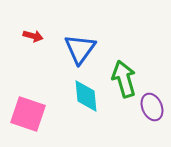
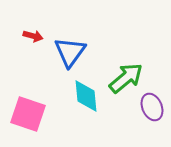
blue triangle: moved 10 px left, 3 px down
green arrow: moved 2 px right, 1 px up; rotated 66 degrees clockwise
